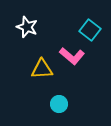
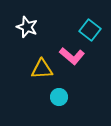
cyan circle: moved 7 px up
